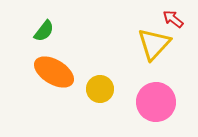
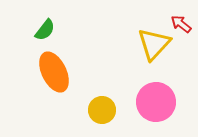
red arrow: moved 8 px right, 5 px down
green semicircle: moved 1 px right, 1 px up
orange ellipse: rotated 33 degrees clockwise
yellow circle: moved 2 px right, 21 px down
